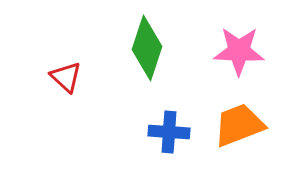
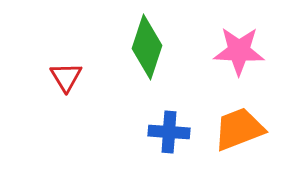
green diamond: moved 1 px up
red triangle: rotated 16 degrees clockwise
orange trapezoid: moved 4 px down
